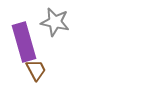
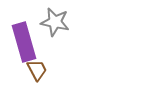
brown trapezoid: moved 1 px right
